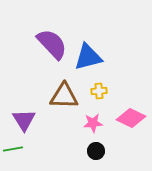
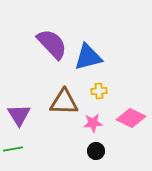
brown triangle: moved 6 px down
purple triangle: moved 5 px left, 5 px up
